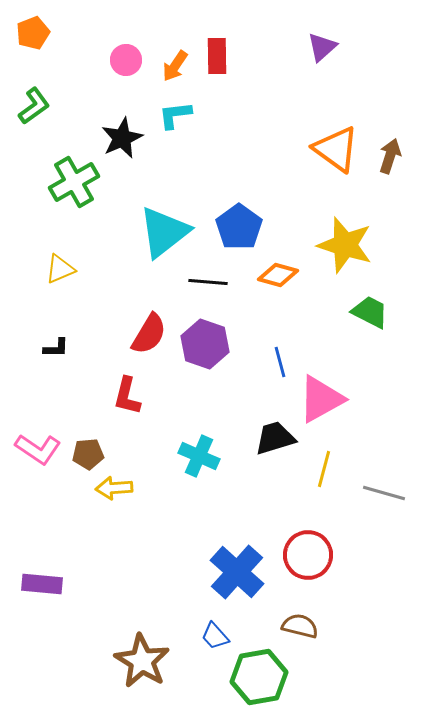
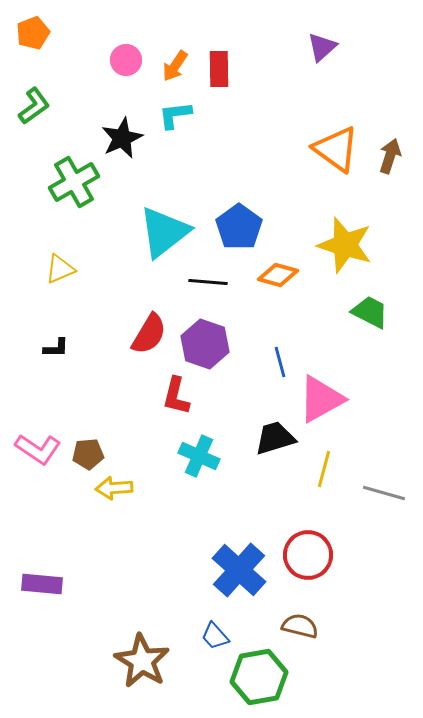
red rectangle: moved 2 px right, 13 px down
red L-shape: moved 49 px right
blue cross: moved 2 px right, 2 px up
